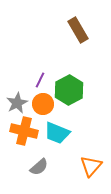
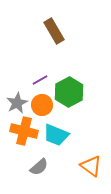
brown rectangle: moved 24 px left, 1 px down
purple line: rotated 35 degrees clockwise
green hexagon: moved 2 px down
orange circle: moved 1 px left, 1 px down
cyan trapezoid: moved 1 px left, 2 px down
orange triangle: rotated 35 degrees counterclockwise
